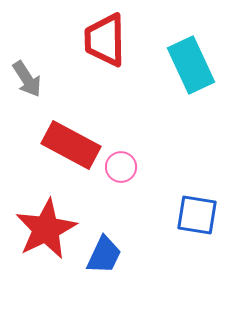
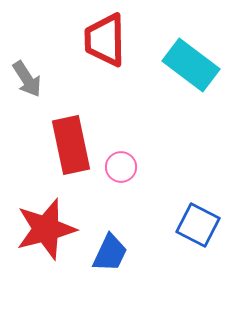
cyan rectangle: rotated 28 degrees counterclockwise
red rectangle: rotated 50 degrees clockwise
blue square: moved 1 px right, 10 px down; rotated 18 degrees clockwise
red star: rotated 12 degrees clockwise
blue trapezoid: moved 6 px right, 2 px up
